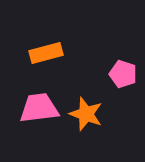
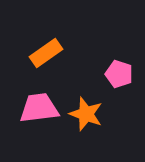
orange rectangle: rotated 20 degrees counterclockwise
pink pentagon: moved 4 px left
